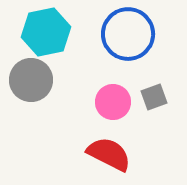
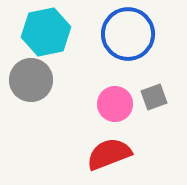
pink circle: moved 2 px right, 2 px down
red semicircle: rotated 48 degrees counterclockwise
